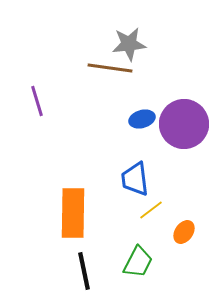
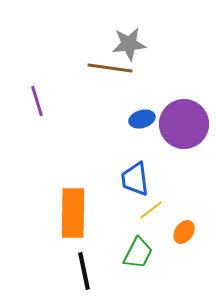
green trapezoid: moved 9 px up
